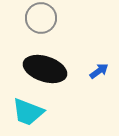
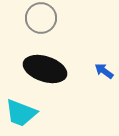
blue arrow: moved 5 px right; rotated 108 degrees counterclockwise
cyan trapezoid: moved 7 px left, 1 px down
